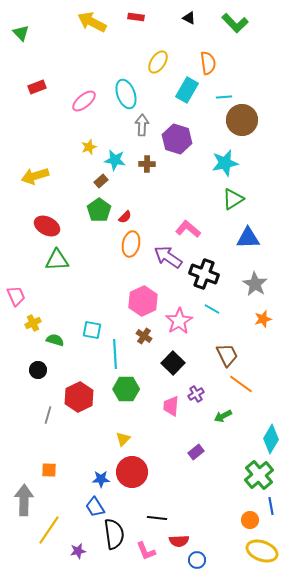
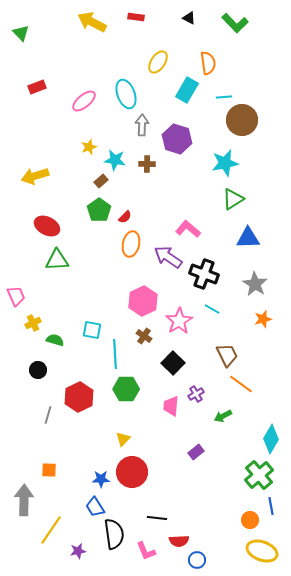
yellow line at (49, 530): moved 2 px right
